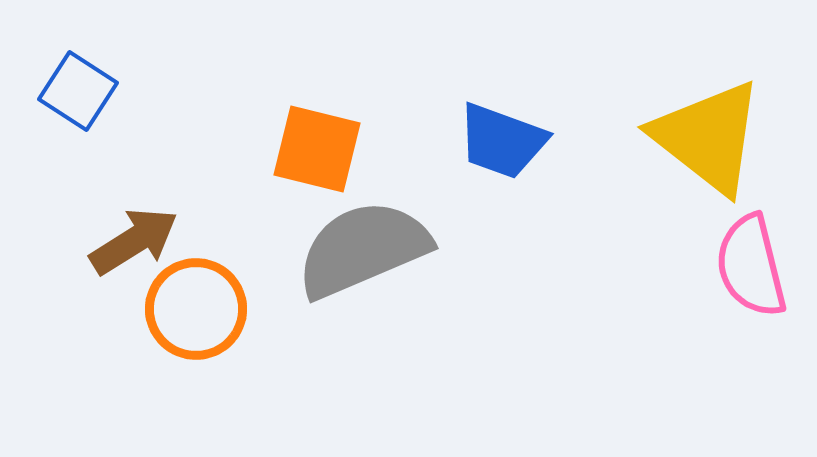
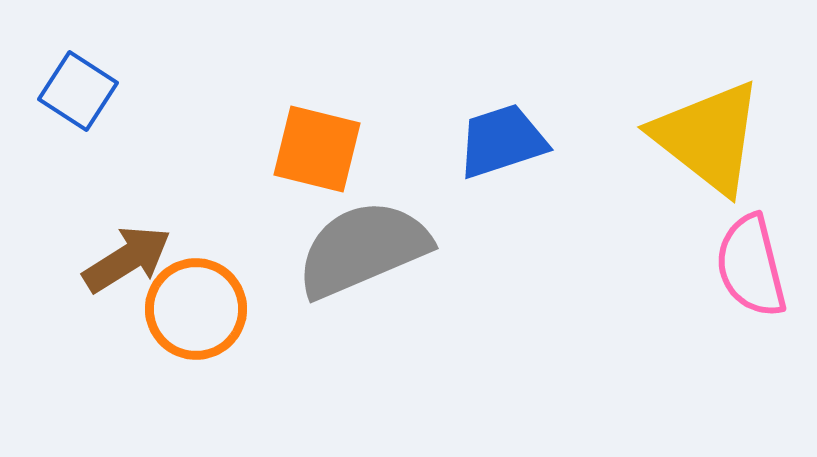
blue trapezoid: rotated 142 degrees clockwise
brown arrow: moved 7 px left, 18 px down
